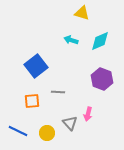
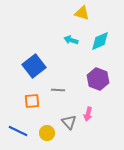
blue square: moved 2 px left
purple hexagon: moved 4 px left
gray line: moved 2 px up
gray triangle: moved 1 px left, 1 px up
